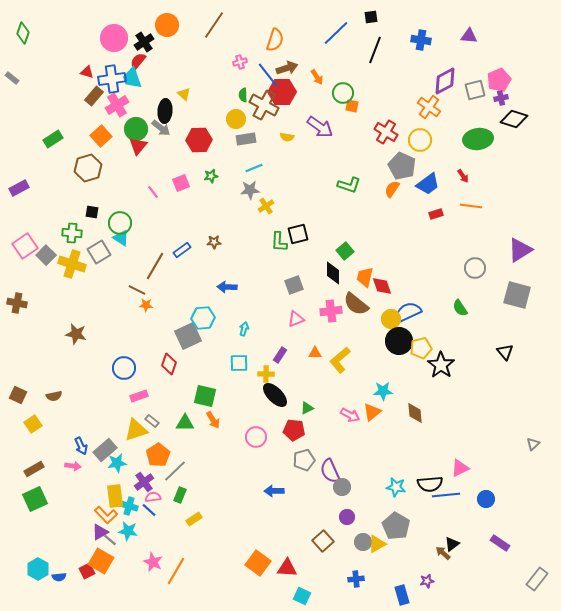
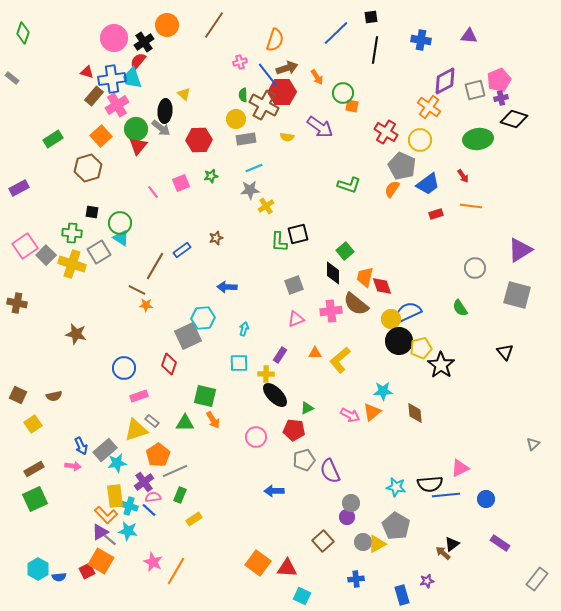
black line at (375, 50): rotated 12 degrees counterclockwise
brown star at (214, 242): moved 2 px right, 4 px up; rotated 16 degrees counterclockwise
gray line at (175, 471): rotated 20 degrees clockwise
gray circle at (342, 487): moved 9 px right, 16 px down
